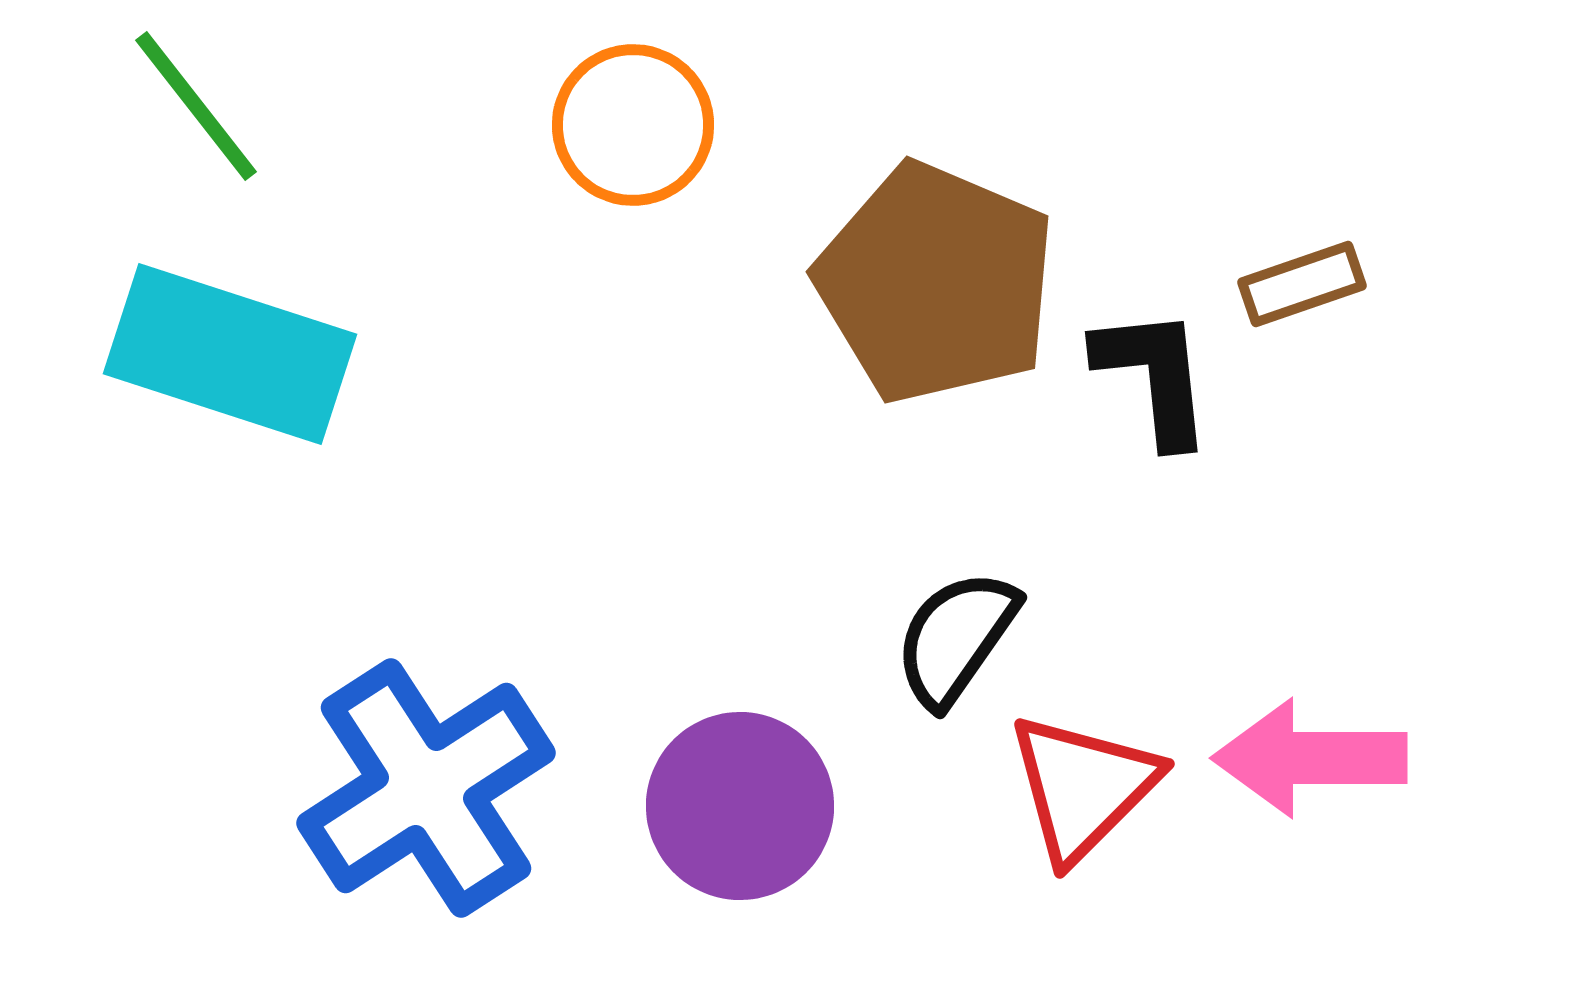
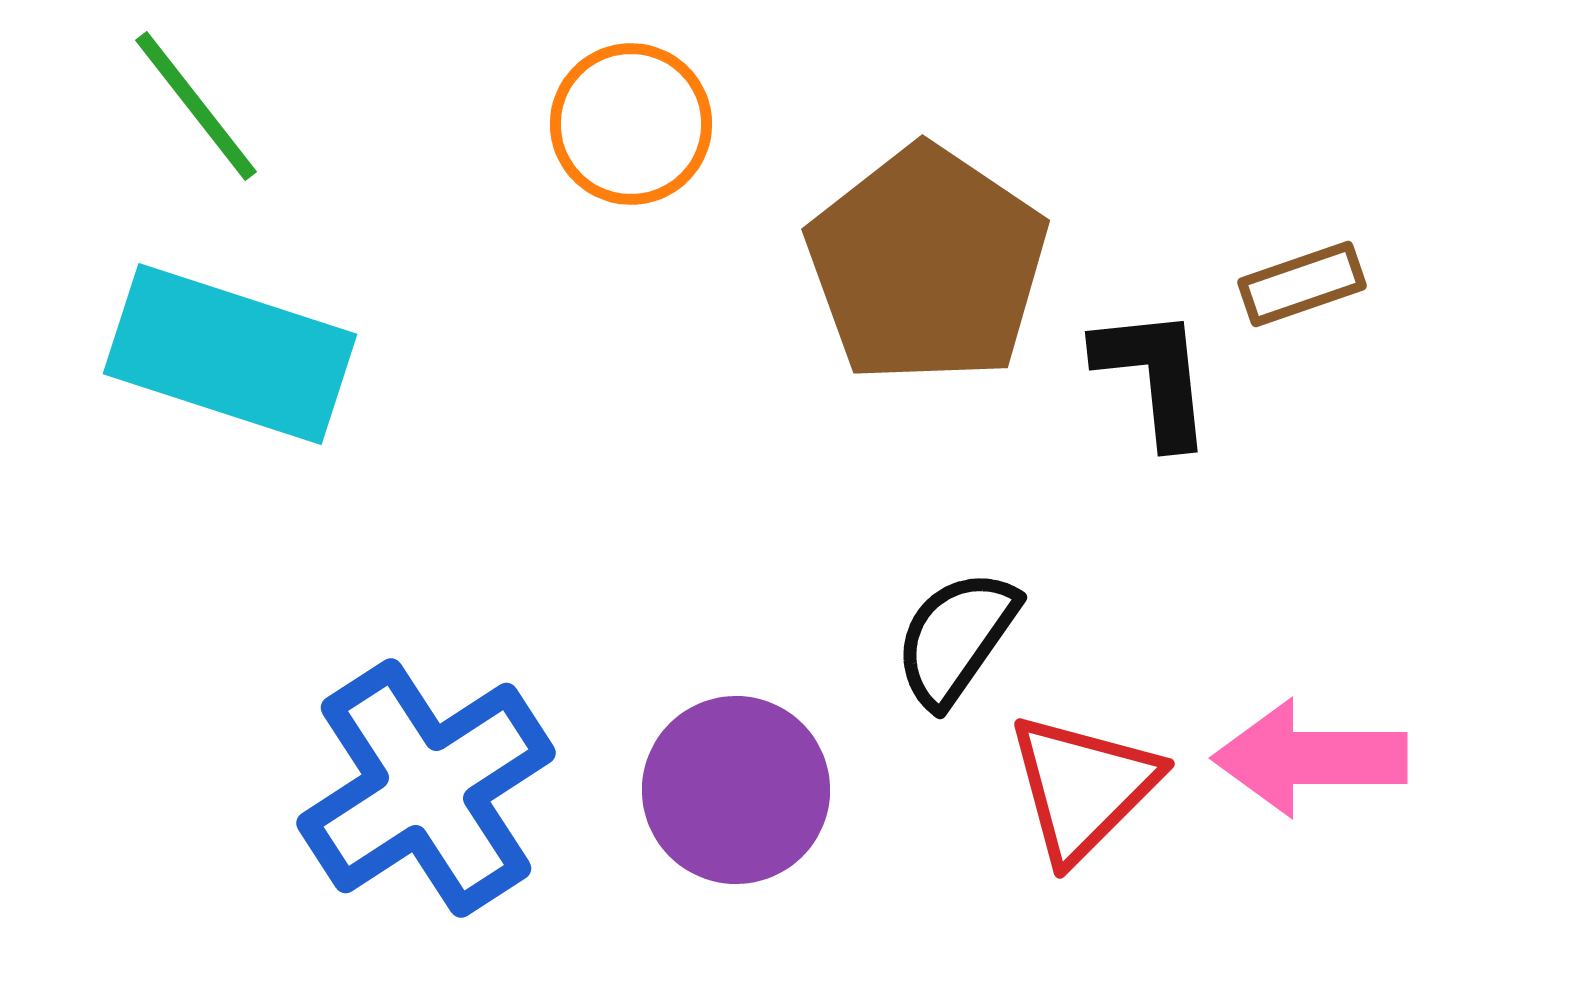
orange circle: moved 2 px left, 1 px up
brown pentagon: moved 9 px left, 18 px up; rotated 11 degrees clockwise
purple circle: moved 4 px left, 16 px up
